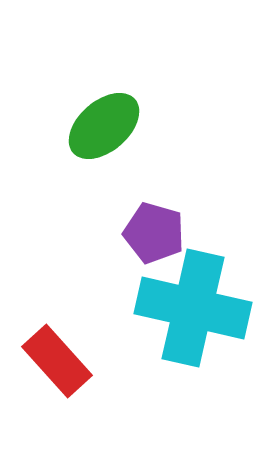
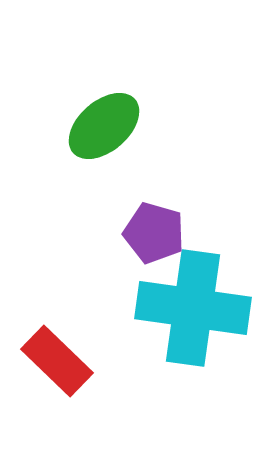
cyan cross: rotated 5 degrees counterclockwise
red rectangle: rotated 4 degrees counterclockwise
